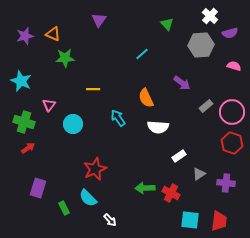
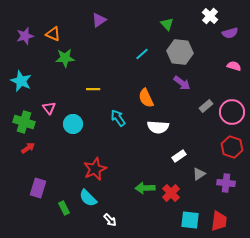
purple triangle: rotated 21 degrees clockwise
gray hexagon: moved 21 px left, 7 px down; rotated 10 degrees clockwise
pink triangle: moved 3 px down; rotated 16 degrees counterclockwise
red hexagon: moved 4 px down
red cross: rotated 18 degrees clockwise
